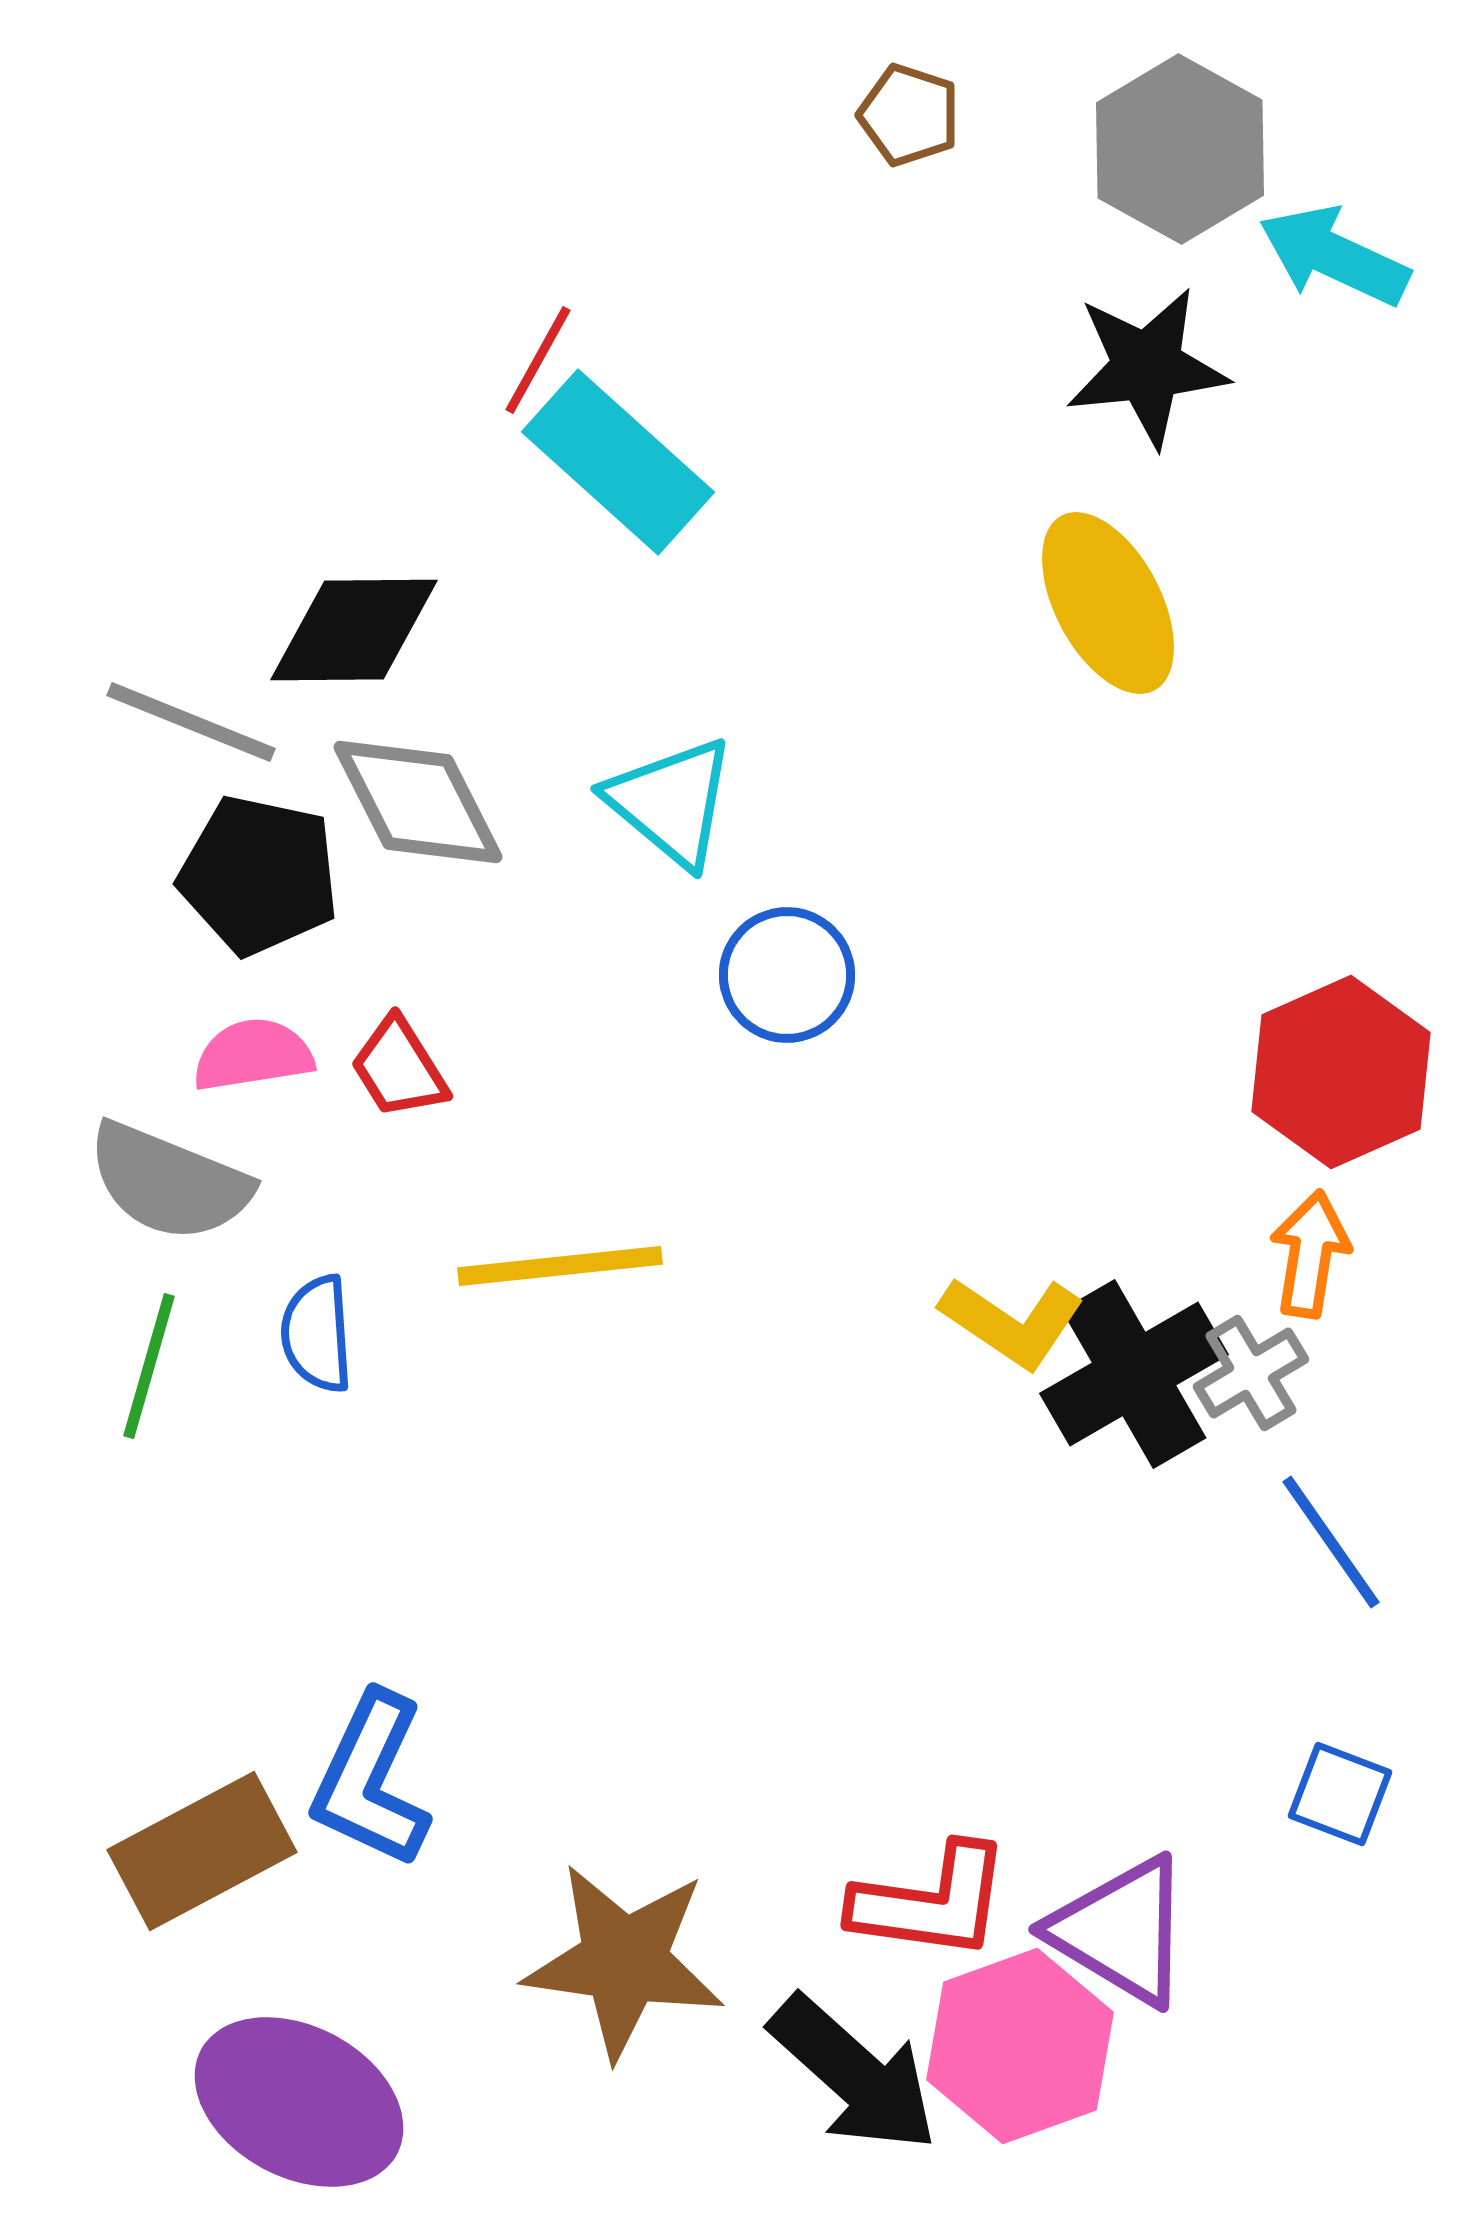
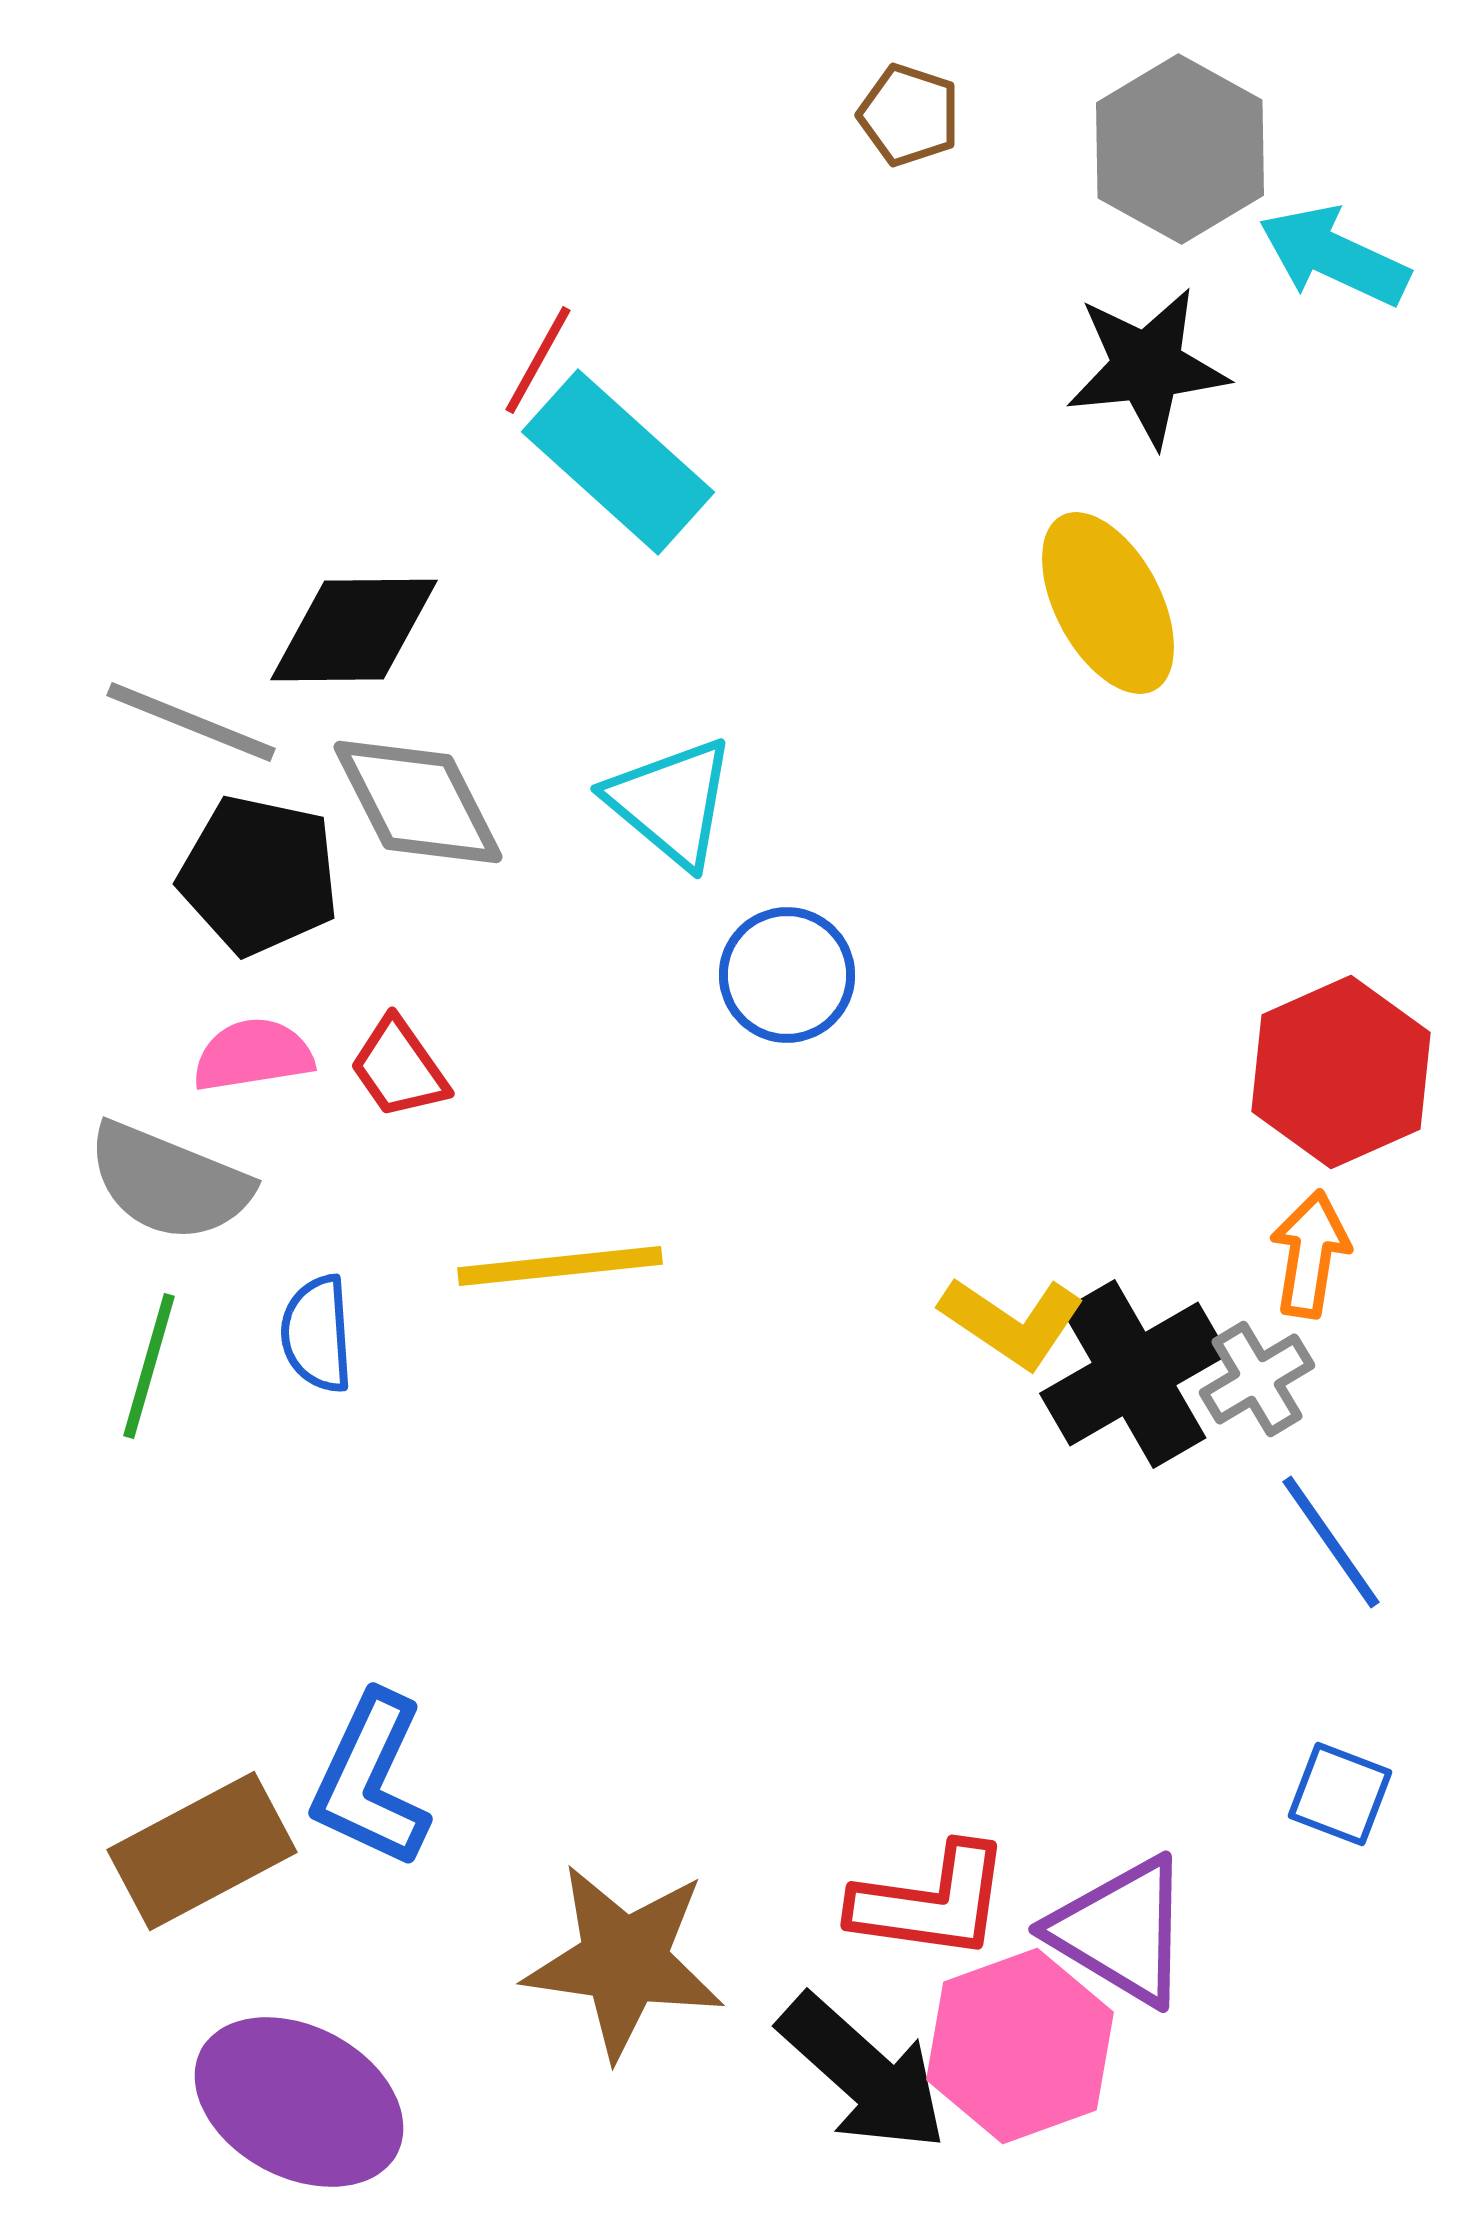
red trapezoid: rotated 3 degrees counterclockwise
gray cross: moved 6 px right, 6 px down
black arrow: moved 9 px right, 1 px up
